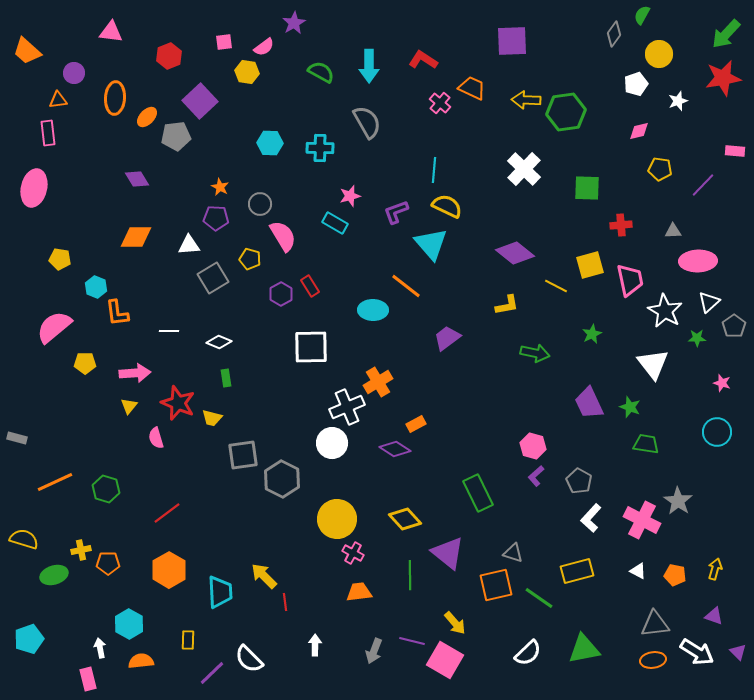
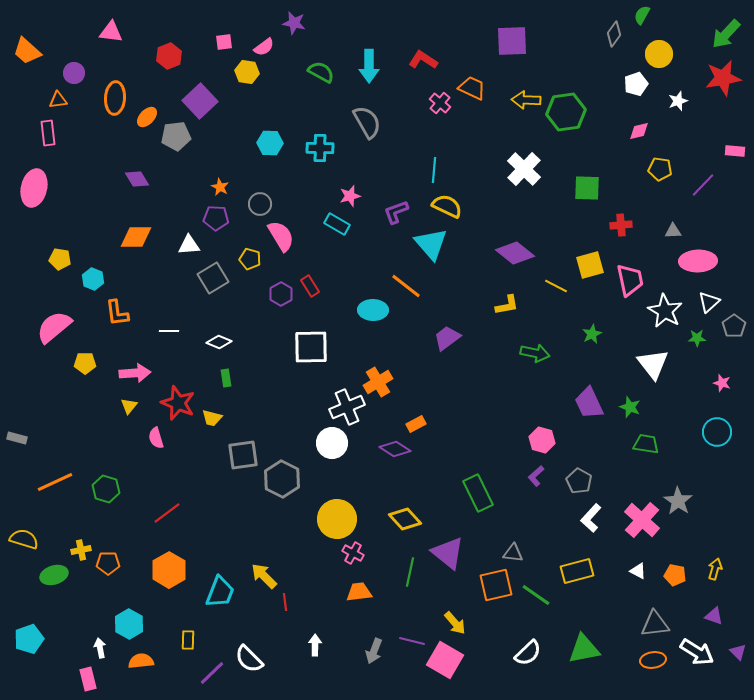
purple star at (294, 23): rotated 30 degrees counterclockwise
cyan rectangle at (335, 223): moved 2 px right, 1 px down
pink semicircle at (283, 236): moved 2 px left
cyan hexagon at (96, 287): moved 3 px left, 8 px up
pink hexagon at (533, 446): moved 9 px right, 6 px up
pink cross at (642, 520): rotated 15 degrees clockwise
gray triangle at (513, 553): rotated 10 degrees counterclockwise
green line at (410, 575): moved 3 px up; rotated 12 degrees clockwise
cyan trapezoid at (220, 592): rotated 24 degrees clockwise
green line at (539, 598): moved 3 px left, 3 px up
